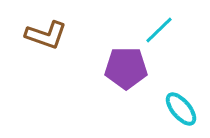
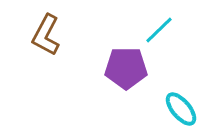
brown L-shape: rotated 99 degrees clockwise
